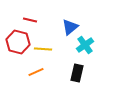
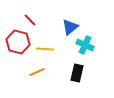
red line: rotated 32 degrees clockwise
cyan cross: rotated 30 degrees counterclockwise
yellow line: moved 2 px right
orange line: moved 1 px right
